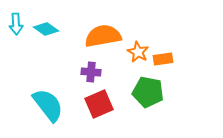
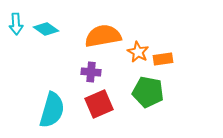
cyan semicircle: moved 4 px right, 5 px down; rotated 54 degrees clockwise
